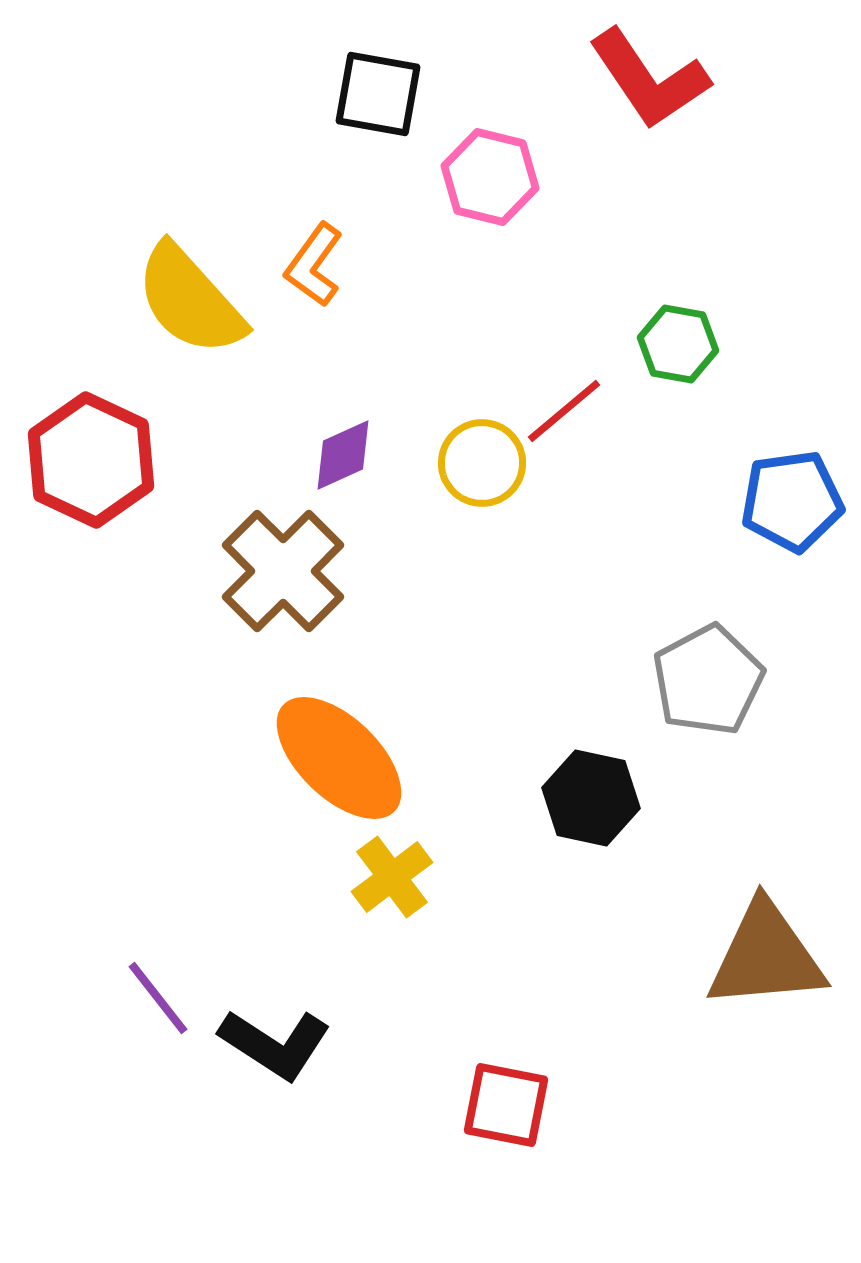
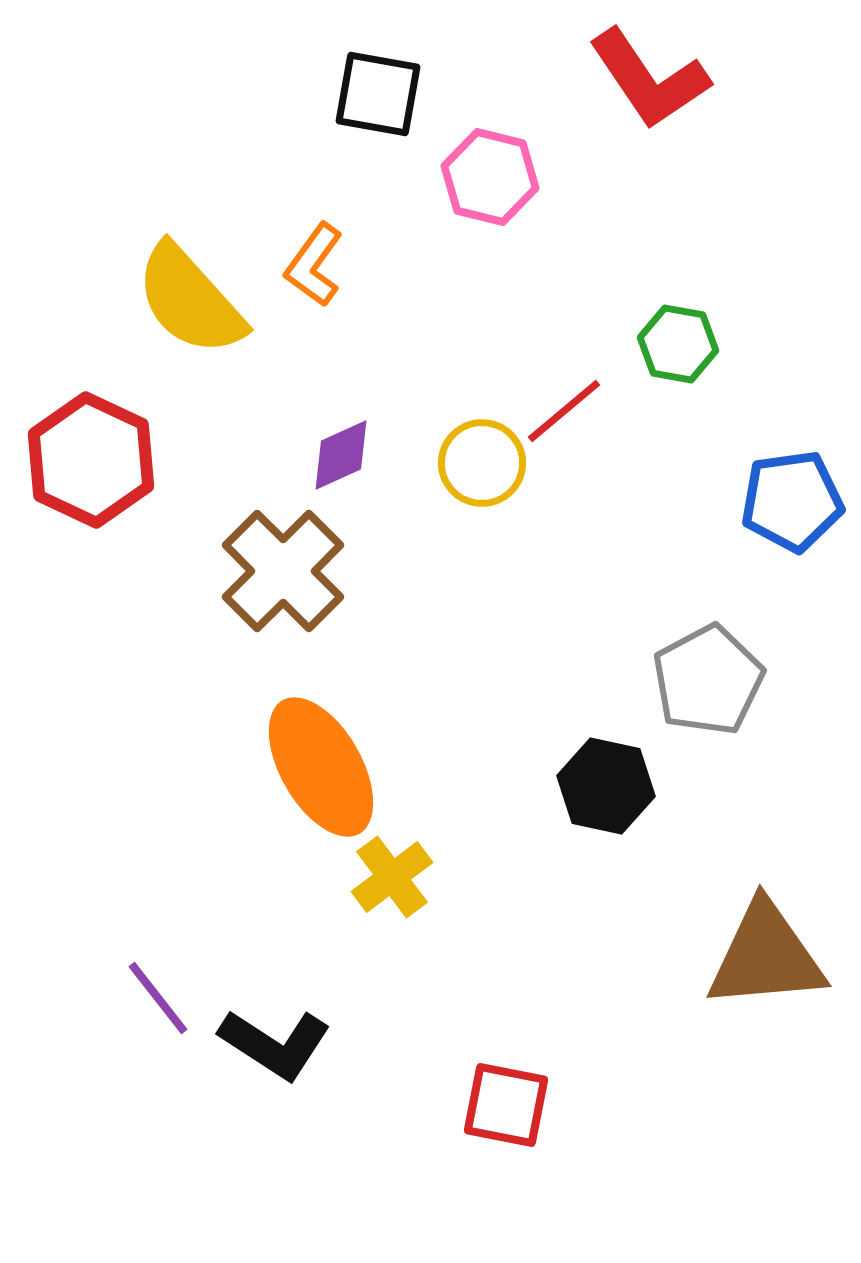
purple diamond: moved 2 px left
orange ellipse: moved 18 px left, 9 px down; rotated 16 degrees clockwise
black hexagon: moved 15 px right, 12 px up
